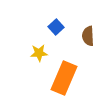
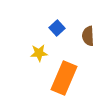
blue square: moved 1 px right, 1 px down
